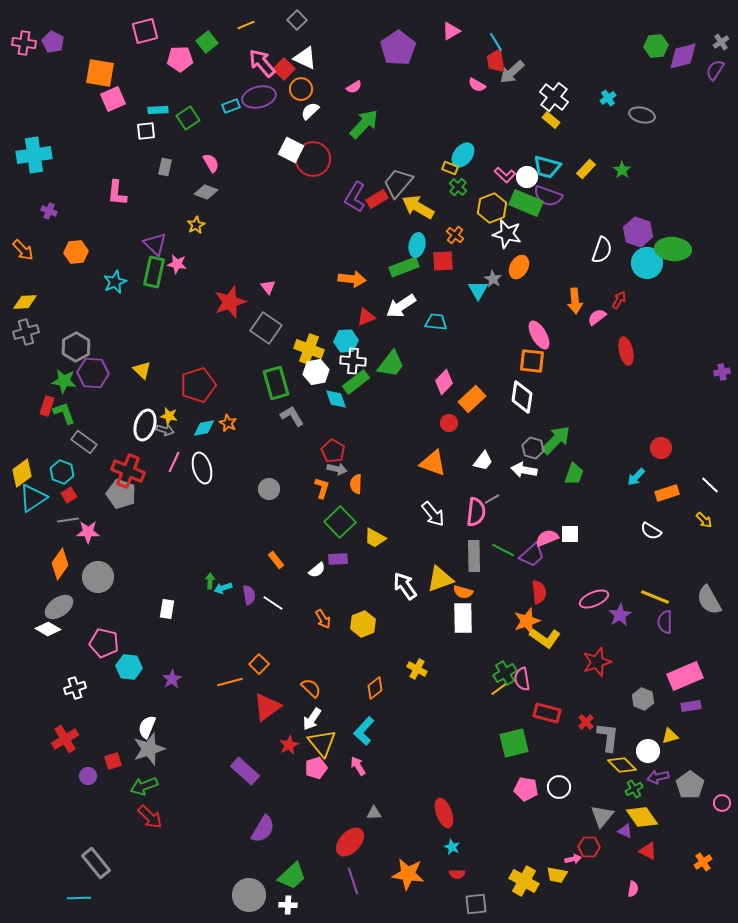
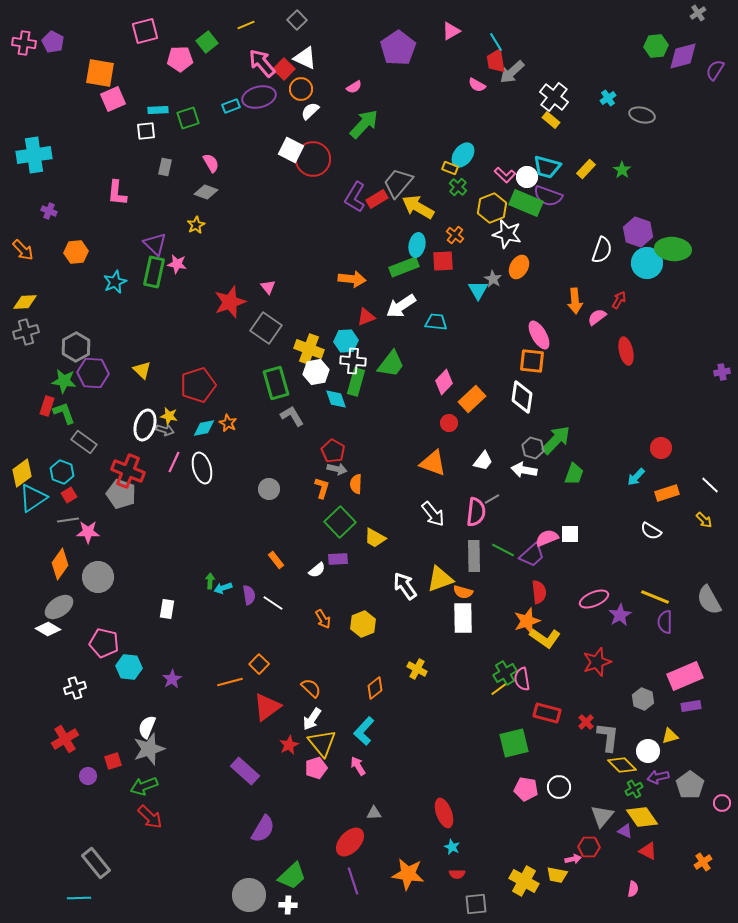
gray cross at (721, 42): moved 23 px left, 29 px up
green square at (188, 118): rotated 15 degrees clockwise
green rectangle at (356, 382): rotated 36 degrees counterclockwise
